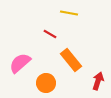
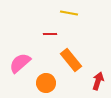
red line: rotated 32 degrees counterclockwise
